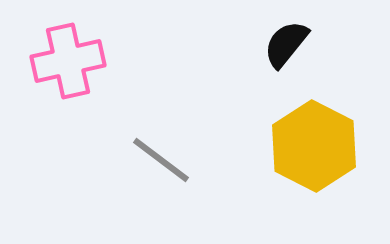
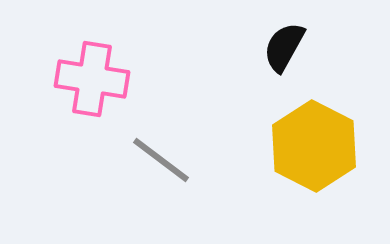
black semicircle: moved 2 px left, 3 px down; rotated 10 degrees counterclockwise
pink cross: moved 24 px right, 18 px down; rotated 22 degrees clockwise
